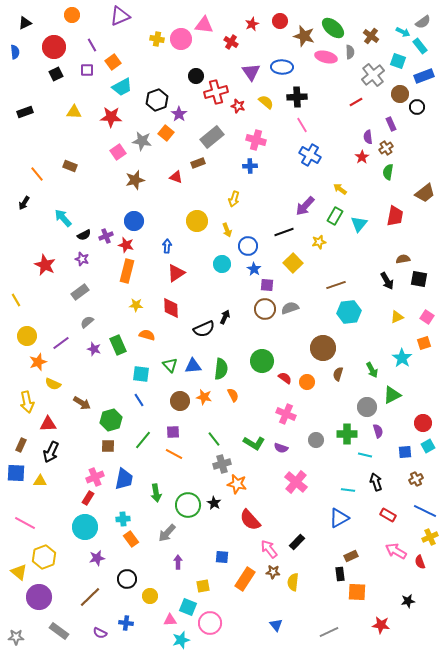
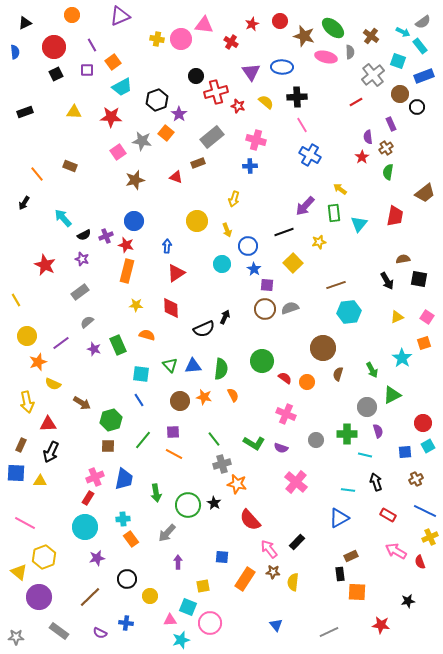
green rectangle at (335, 216): moved 1 px left, 3 px up; rotated 36 degrees counterclockwise
